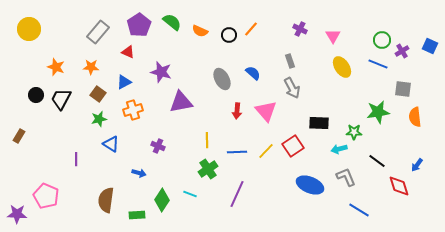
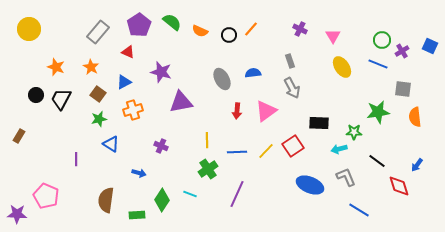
orange star at (91, 67): rotated 28 degrees clockwise
blue semicircle at (253, 73): rotated 49 degrees counterclockwise
pink triangle at (266, 111): rotated 35 degrees clockwise
purple cross at (158, 146): moved 3 px right
